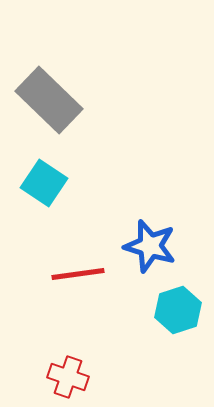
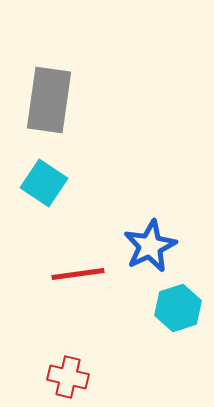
gray rectangle: rotated 54 degrees clockwise
blue star: rotated 30 degrees clockwise
cyan hexagon: moved 2 px up
red cross: rotated 6 degrees counterclockwise
